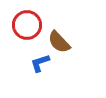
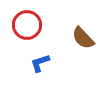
brown semicircle: moved 24 px right, 4 px up
